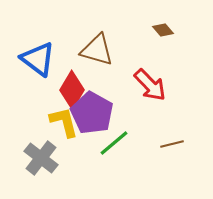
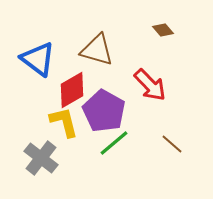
red diamond: rotated 30 degrees clockwise
purple pentagon: moved 12 px right, 2 px up
brown line: rotated 55 degrees clockwise
